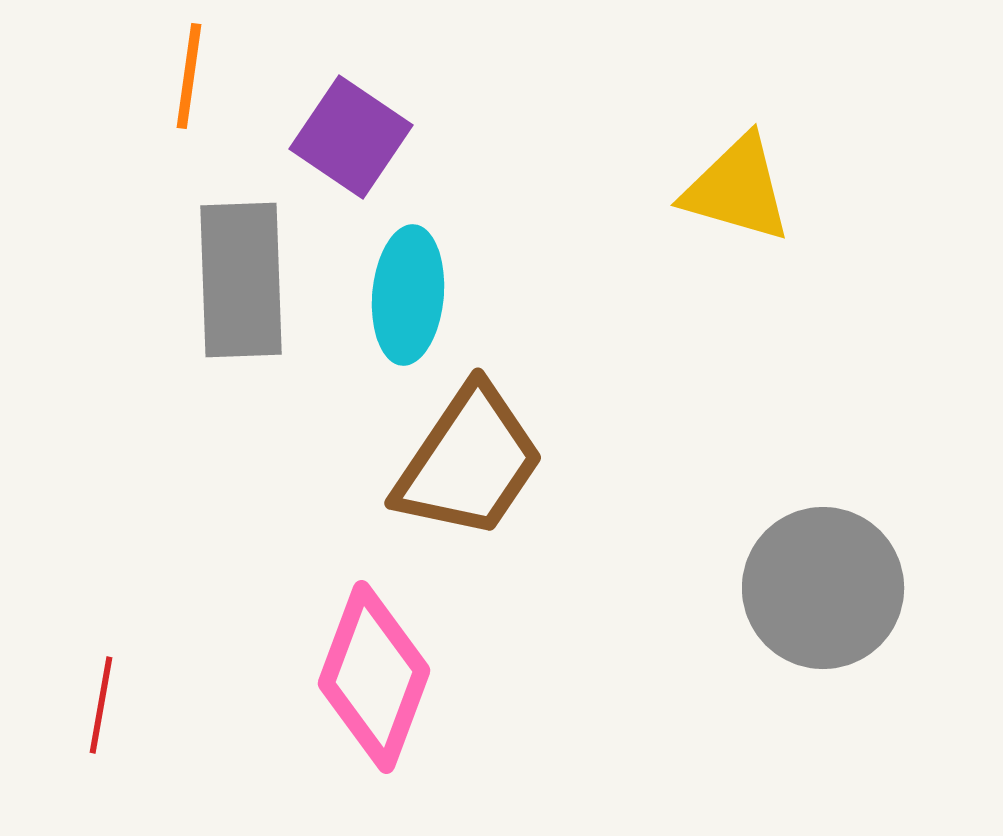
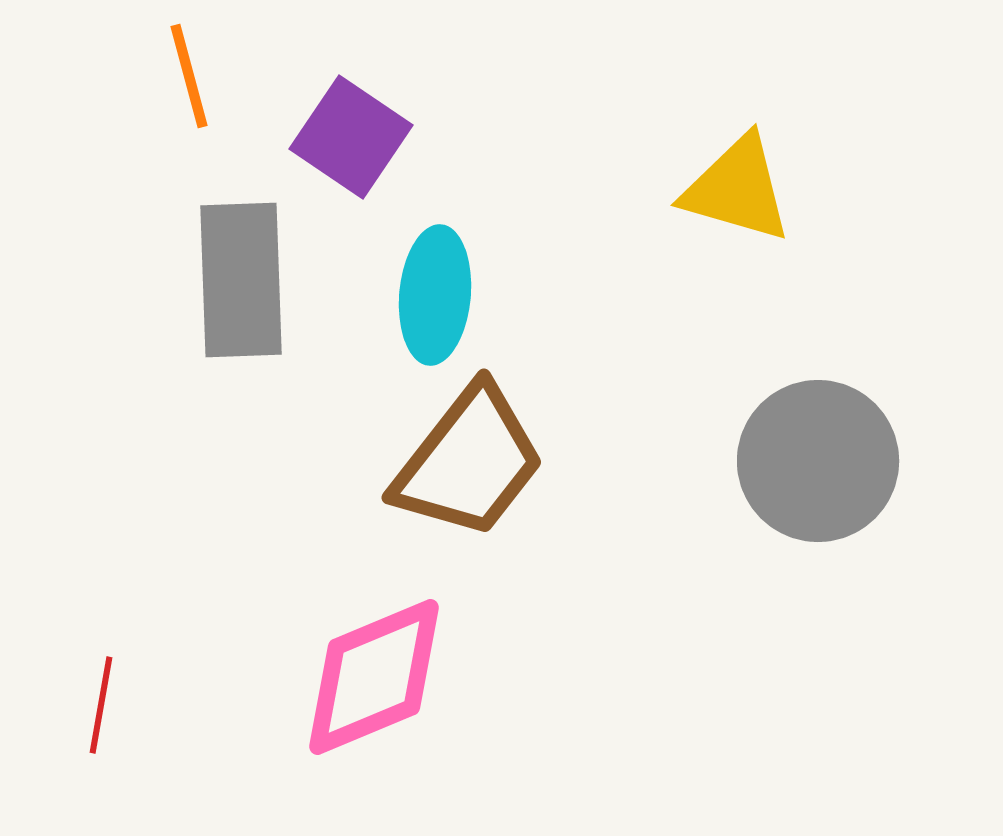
orange line: rotated 23 degrees counterclockwise
cyan ellipse: moved 27 px right
brown trapezoid: rotated 4 degrees clockwise
gray circle: moved 5 px left, 127 px up
pink diamond: rotated 47 degrees clockwise
